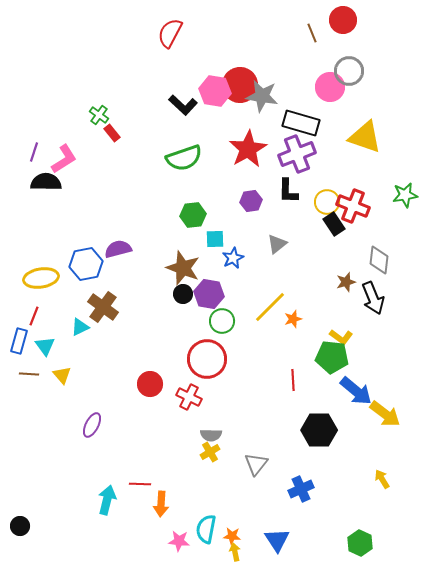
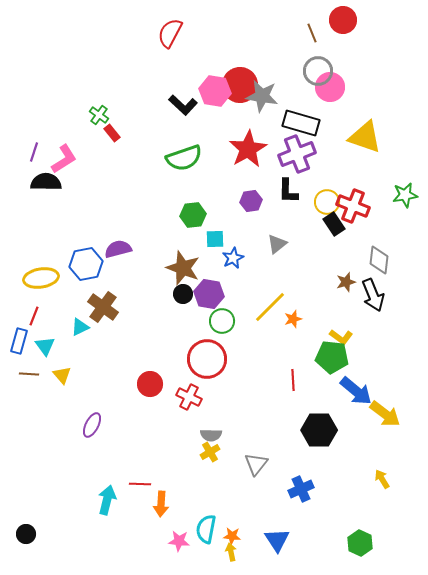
gray circle at (349, 71): moved 31 px left
black arrow at (373, 298): moved 3 px up
black circle at (20, 526): moved 6 px right, 8 px down
yellow arrow at (235, 552): moved 4 px left
